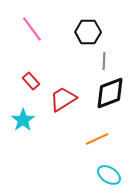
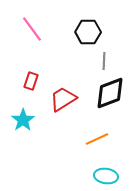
red rectangle: rotated 60 degrees clockwise
cyan ellipse: moved 3 px left, 1 px down; rotated 25 degrees counterclockwise
